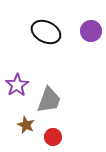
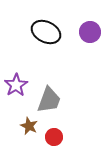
purple circle: moved 1 px left, 1 px down
purple star: moved 1 px left
brown star: moved 3 px right, 1 px down
red circle: moved 1 px right
